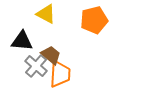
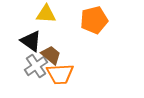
yellow triangle: rotated 25 degrees counterclockwise
black triangle: moved 9 px right; rotated 30 degrees clockwise
gray cross: rotated 15 degrees clockwise
orange trapezoid: rotated 84 degrees clockwise
